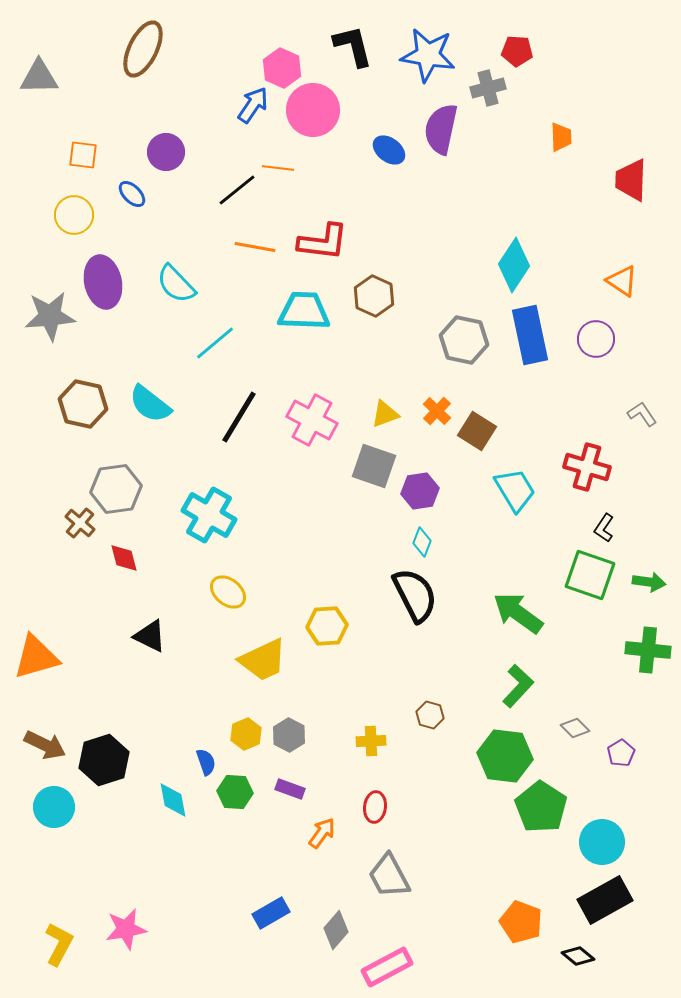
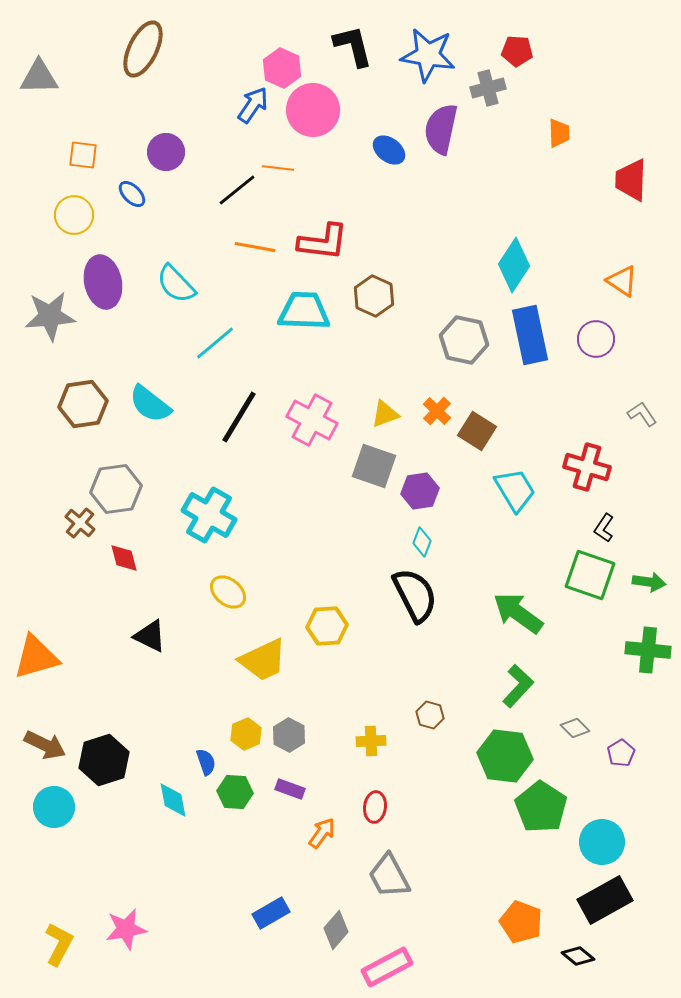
orange trapezoid at (561, 137): moved 2 px left, 4 px up
brown hexagon at (83, 404): rotated 21 degrees counterclockwise
